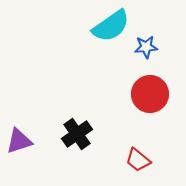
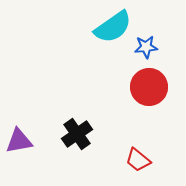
cyan semicircle: moved 2 px right, 1 px down
red circle: moved 1 px left, 7 px up
purple triangle: rotated 8 degrees clockwise
